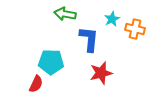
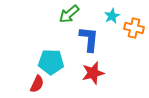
green arrow: moved 4 px right; rotated 50 degrees counterclockwise
cyan star: moved 3 px up
orange cross: moved 1 px left, 1 px up
red star: moved 8 px left
red semicircle: moved 1 px right
